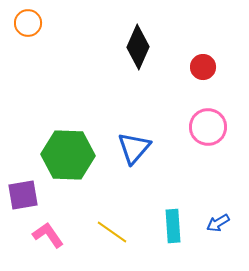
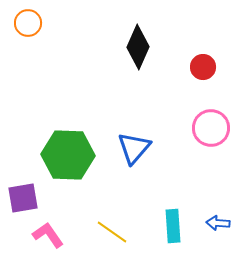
pink circle: moved 3 px right, 1 px down
purple square: moved 3 px down
blue arrow: rotated 35 degrees clockwise
